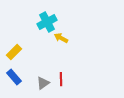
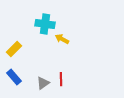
cyan cross: moved 2 px left, 2 px down; rotated 36 degrees clockwise
yellow arrow: moved 1 px right, 1 px down
yellow rectangle: moved 3 px up
